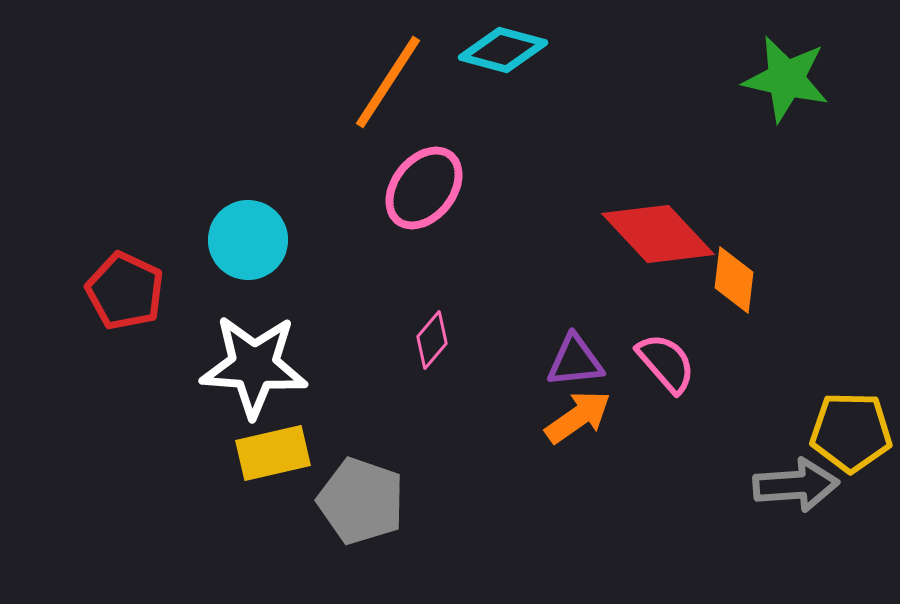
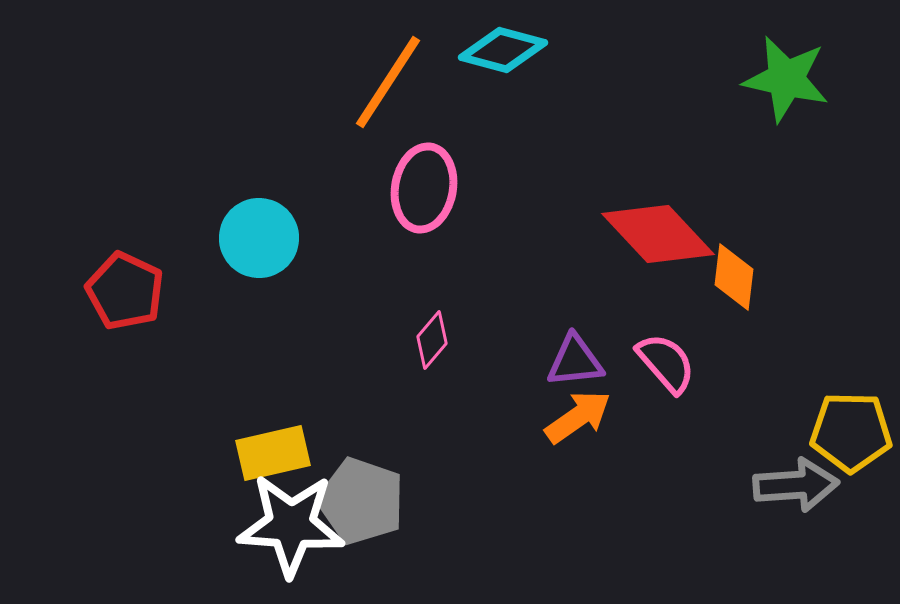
pink ellipse: rotated 28 degrees counterclockwise
cyan circle: moved 11 px right, 2 px up
orange diamond: moved 3 px up
white star: moved 37 px right, 159 px down
